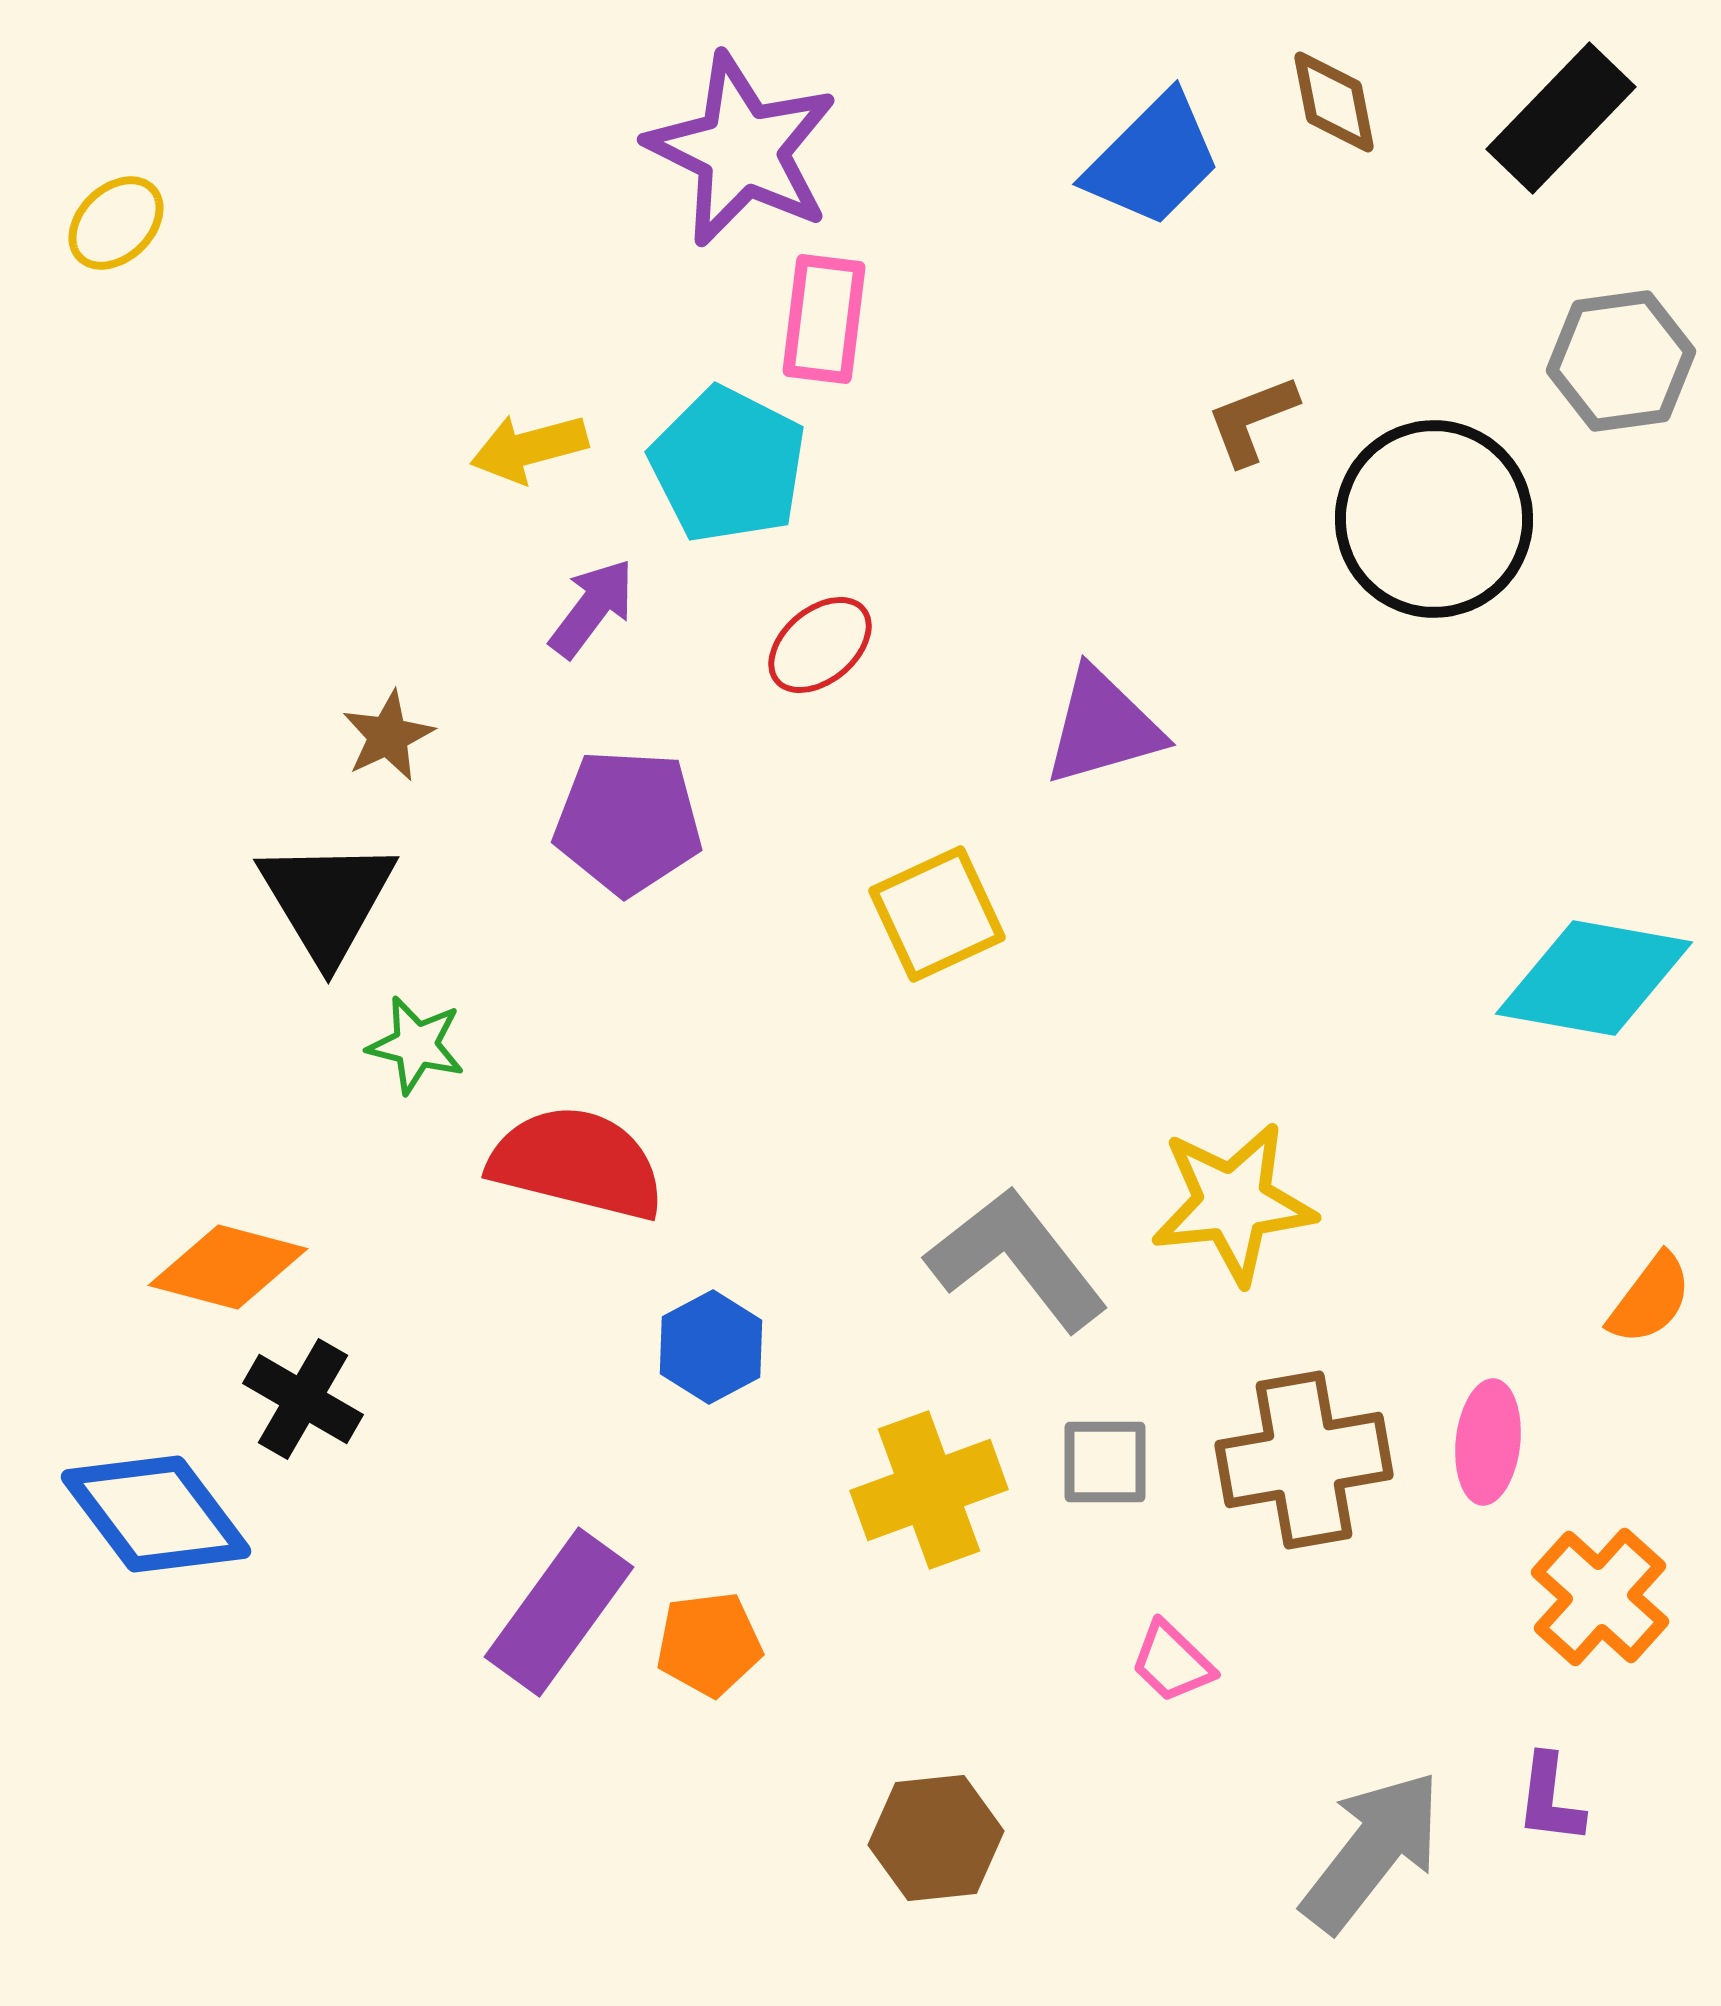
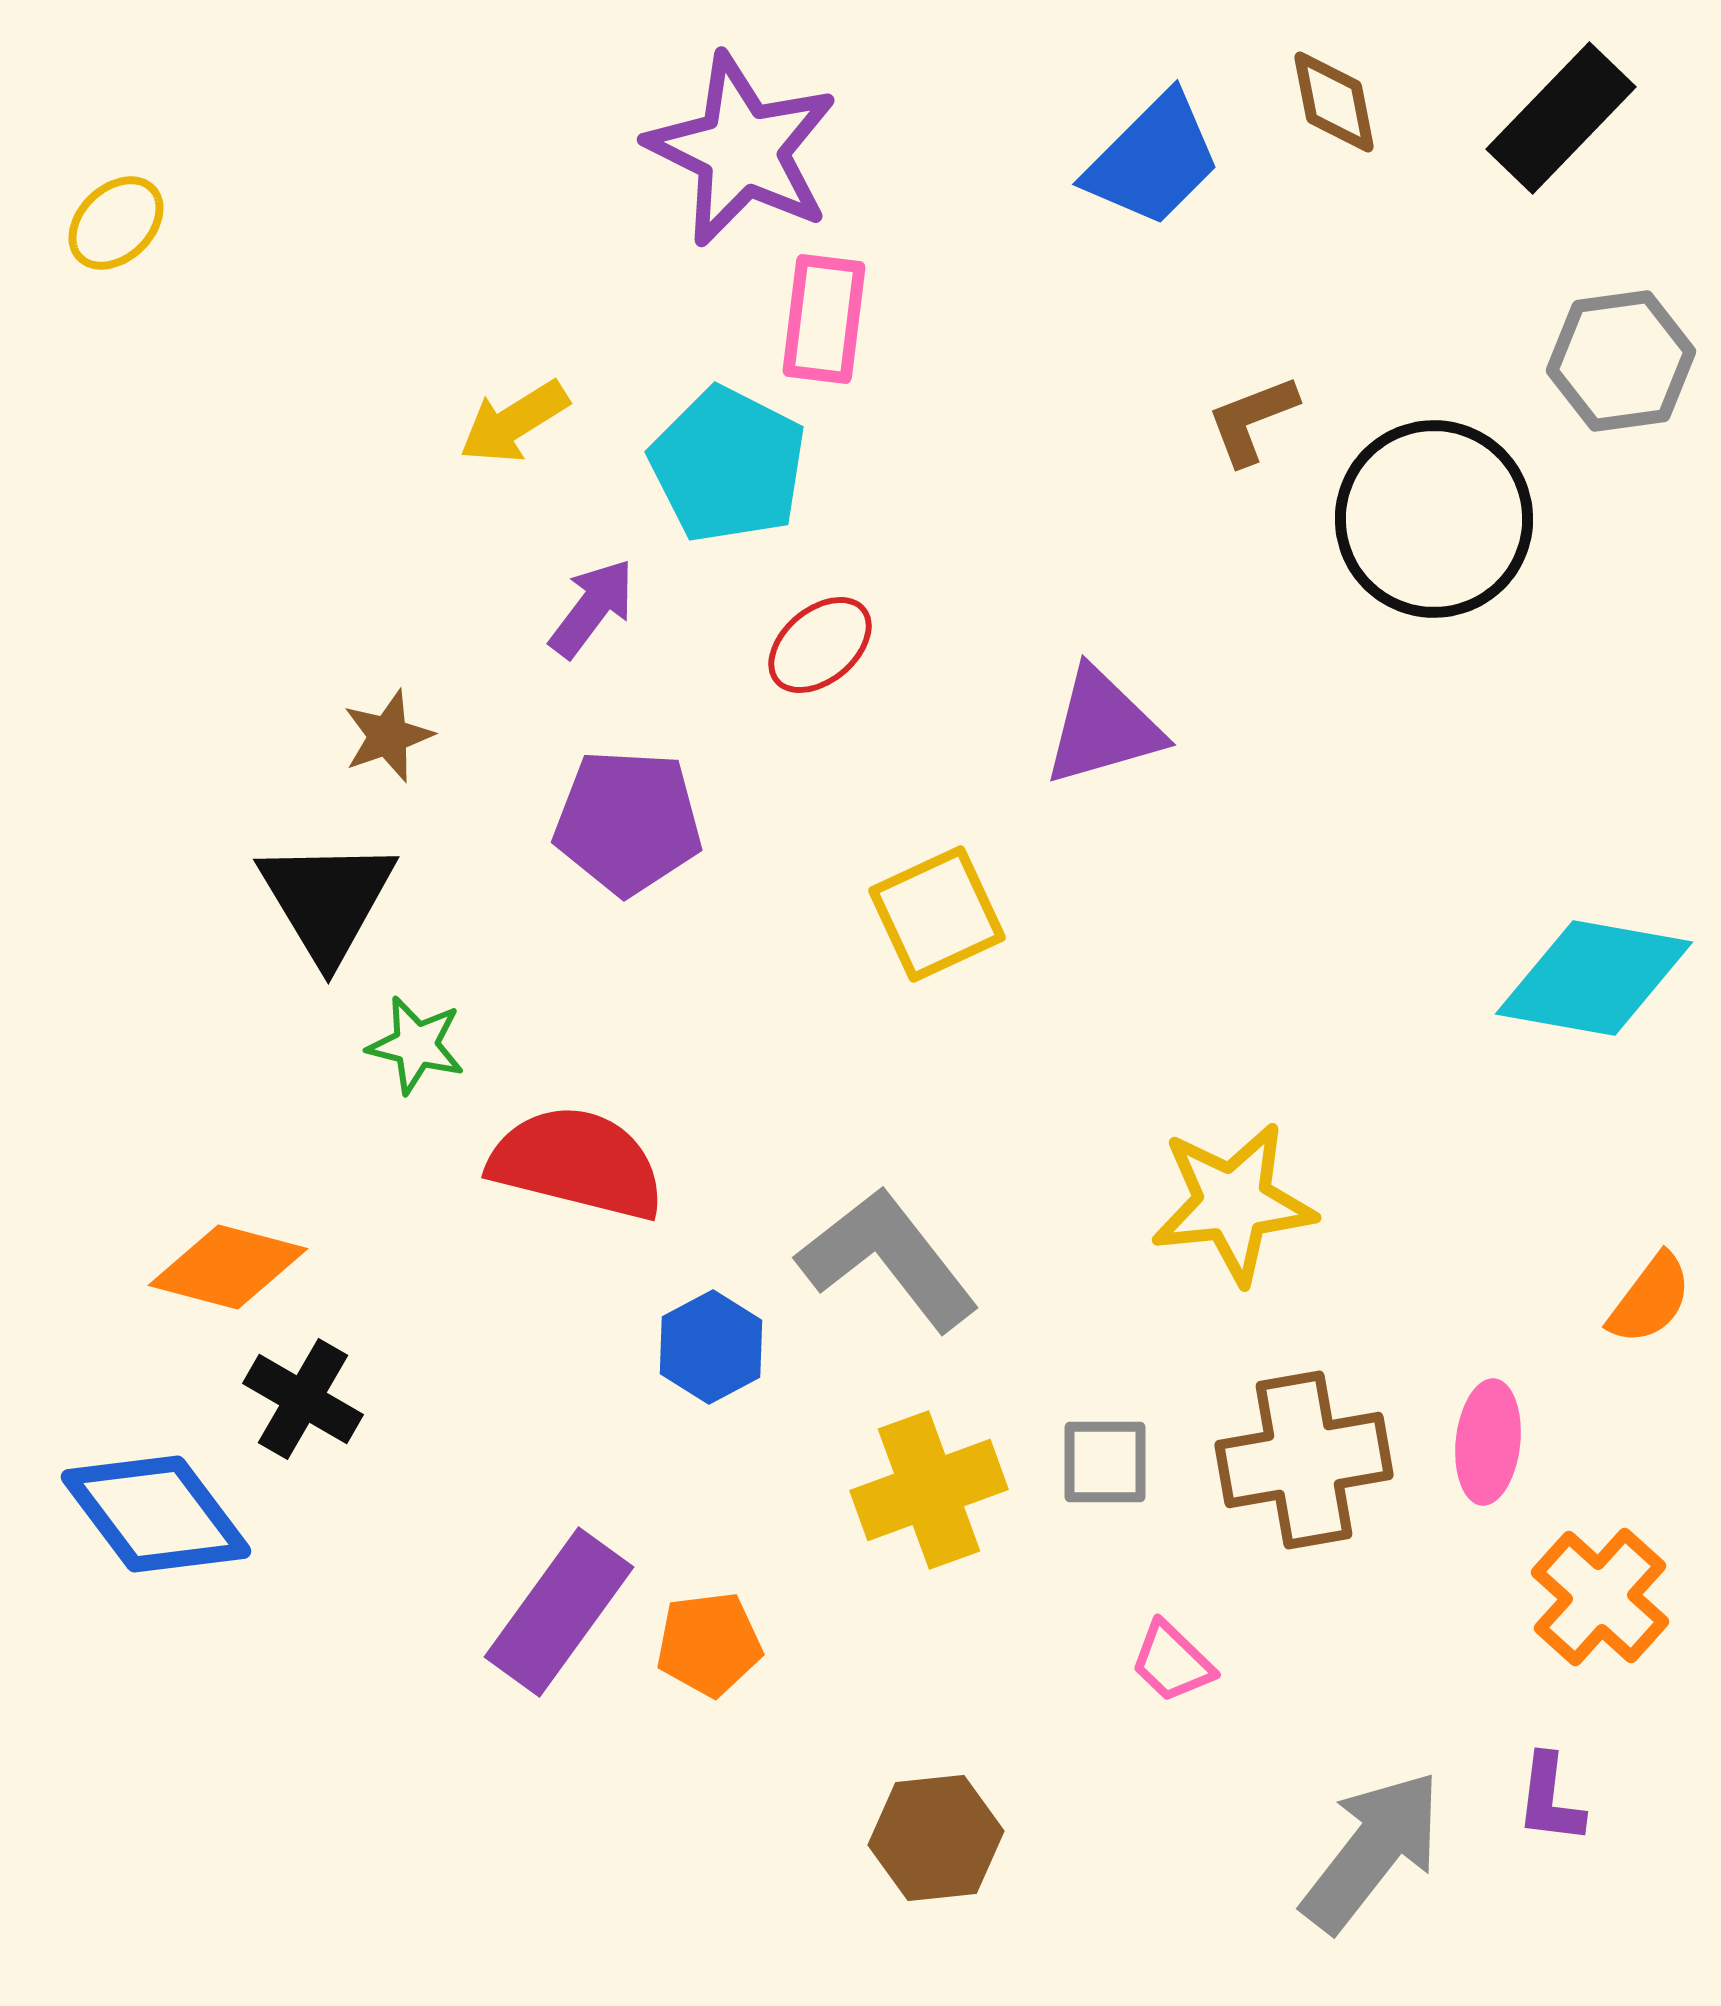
yellow arrow: moved 15 px left, 26 px up; rotated 17 degrees counterclockwise
brown star: rotated 6 degrees clockwise
gray L-shape: moved 129 px left
